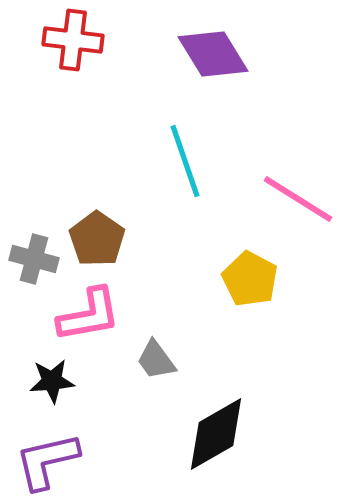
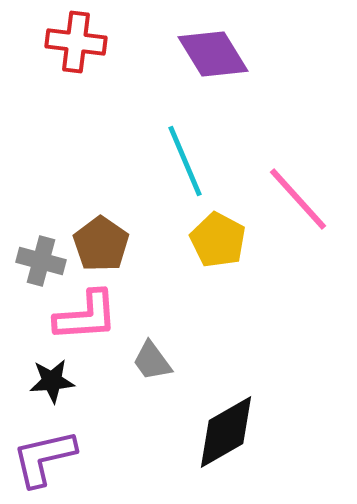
red cross: moved 3 px right, 2 px down
cyan line: rotated 4 degrees counterclockwise
pink line: rotated 16 degrees clockwise
brown pentagon: moved 4 px right, 5 px down
gray cross: moved 7 px right, 2 px down
yellow pentagon: moved 32 px left, 39 px up
pink L-shape: moved 3 px left, 1 px down; rotated 6 degrees clockwise
gray trapezoid: moved 4 px left, 1 px down
black diamond: moved 10 px right, 2 px up
purple L-shape: moved 3 px left, 3 px up
